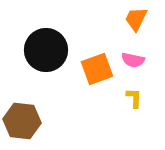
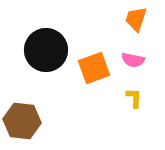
orange trapezoid: rotated 8 degrees counterclockwise
orange square: moved 3 px left, 1 px up
